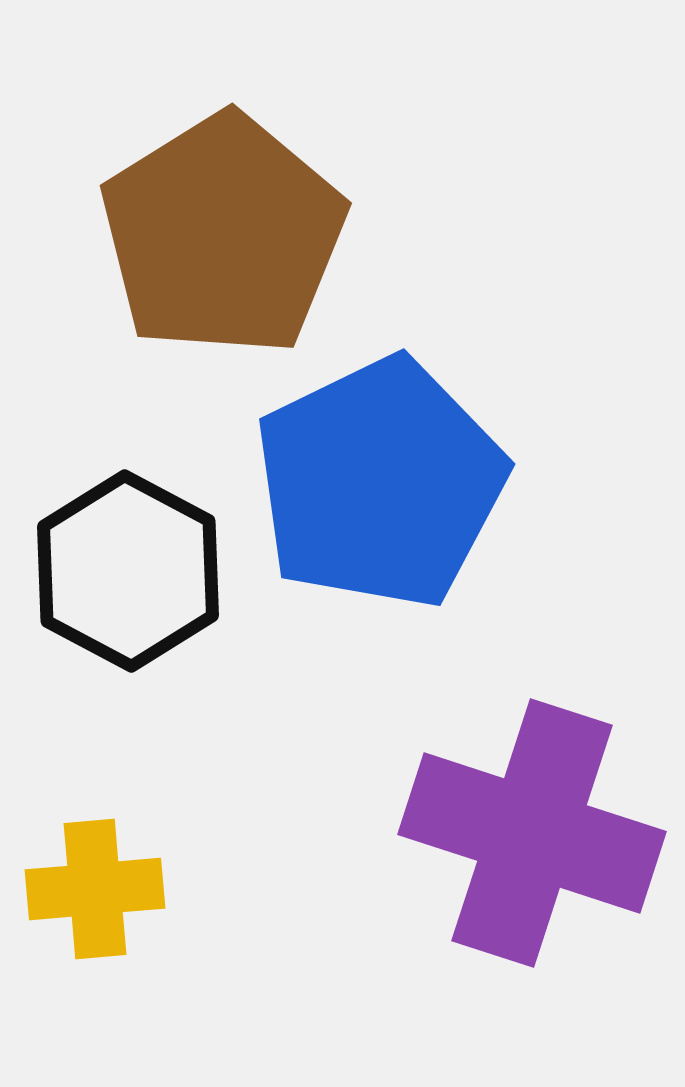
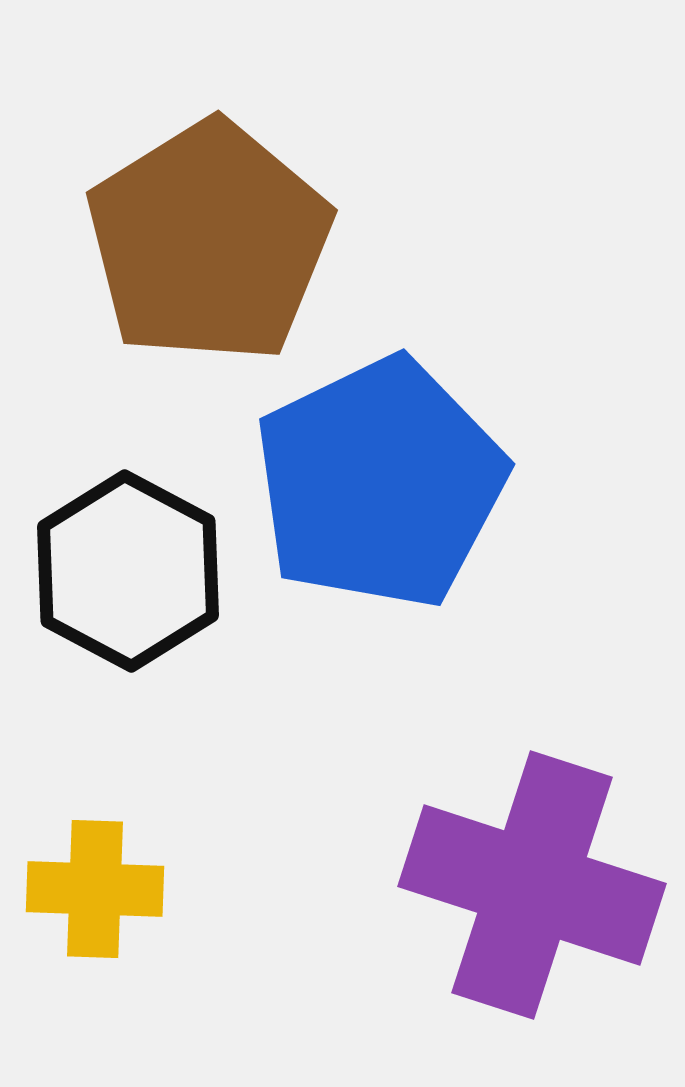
brown pentagon: moved 14 px left, 7 px down
purple cross: moved 52 px down
yellow cross: rotated 7 degrees clockwise
